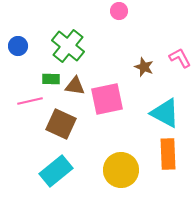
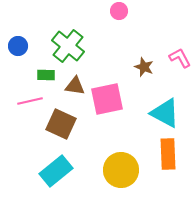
green rectangle: moved 5 px left, 4 px up
